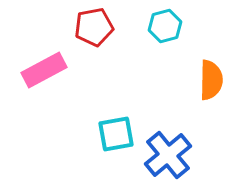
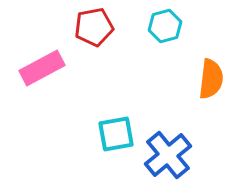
pink rectangle: moved 2 px left, 2 px up
orange semicircle: moved 1 px up; rotated 6 degrees clockwise
